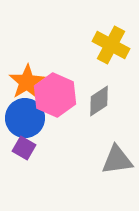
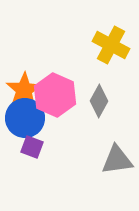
orange star: moved 3 px left, 8 px down
gray diamond: rotated 28 degrees counterclockwise
purple square: moved 8 px right, 1 px up; rotated 10 degrees counterclockwise
